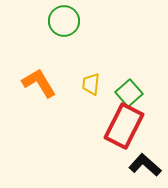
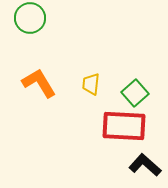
green circle: moved 34 px left, 3 px up
green square: moved 6 px right
red rectangle: rotated 66 degrees clockwise
